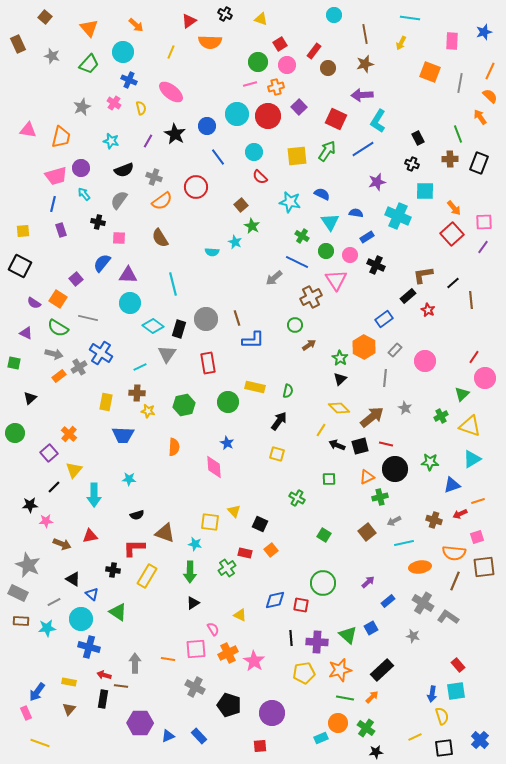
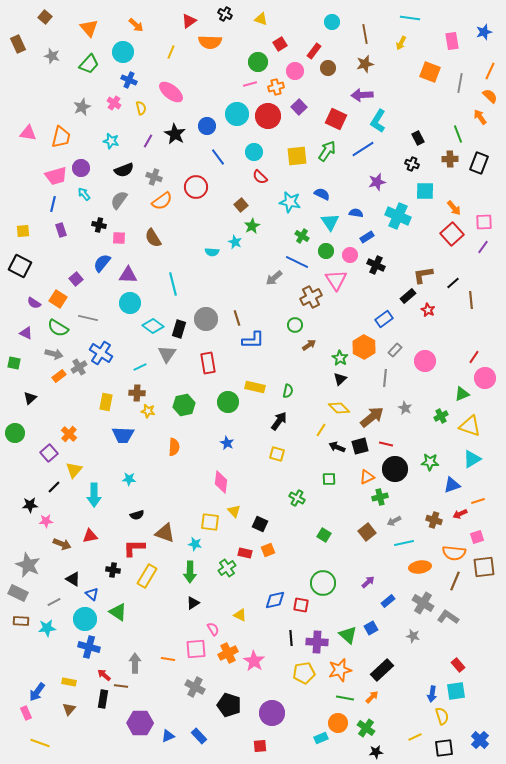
cyan circle at (334, 15): moved 2 px left, 7 px down
pink rectangle at (452, 41): rotated 12 degrees counterclockwise
pink circle at (287, 65): moved 8 px right, 6 px down
pink triangle at (28, 130): moved 3 px down
black cross at (98, 222): moved 1 px right, 3 px down
green star at (252, 226): rotated 14 degrees clockwise
brown semicircle at (160, 238): moved 7 px left
green triangle at (462, 394): rotated 21 degrees clockwise
black arrow at (337, 445): moved 2 px down
pink diamond at (214, 467): moved 7 px right, 15 px down; rotated 10 degrees clockwise
orange square at (271, 550): moved 3 px left; rotated 16 degrees clockwise
cyan circle at (81, 619): moved 4 px right
red arrow at (104, 675): rotated 24 degrees clockwise
